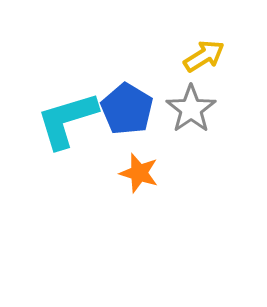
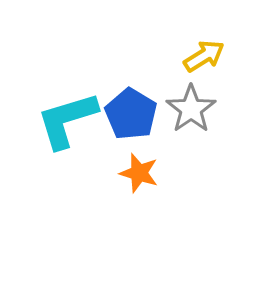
blue pentagon: moved 4 px right, 5 px down
